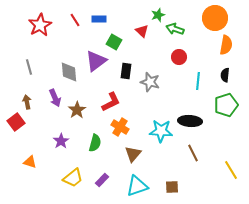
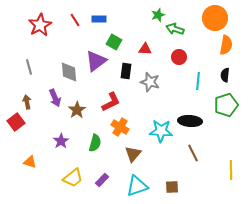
red triangle: moved 3 px right, 18 px down; rotated 40 degrees counterclockwise
yellow line: rotated 30 degrees clockwise
